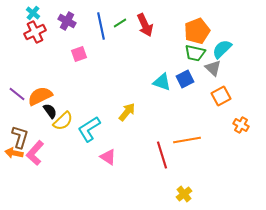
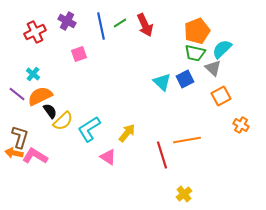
cyan cross: moved 61 px down
cyan triangle: rotated 24 degrees clockwise
yellow arrow: moved 21 px down
pink L-shape: moved 3 px down; rotated 80 degrees clockwise
